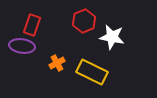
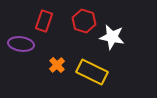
red hexagon: rotated 20 degrees counterclockwise
red rectangle: moved 12 px right, 4 px up
purple ellipse: moved 1 px left, 2 px up
orange cross: moved 2 px down; rotated 14 degrees counterclockwise
